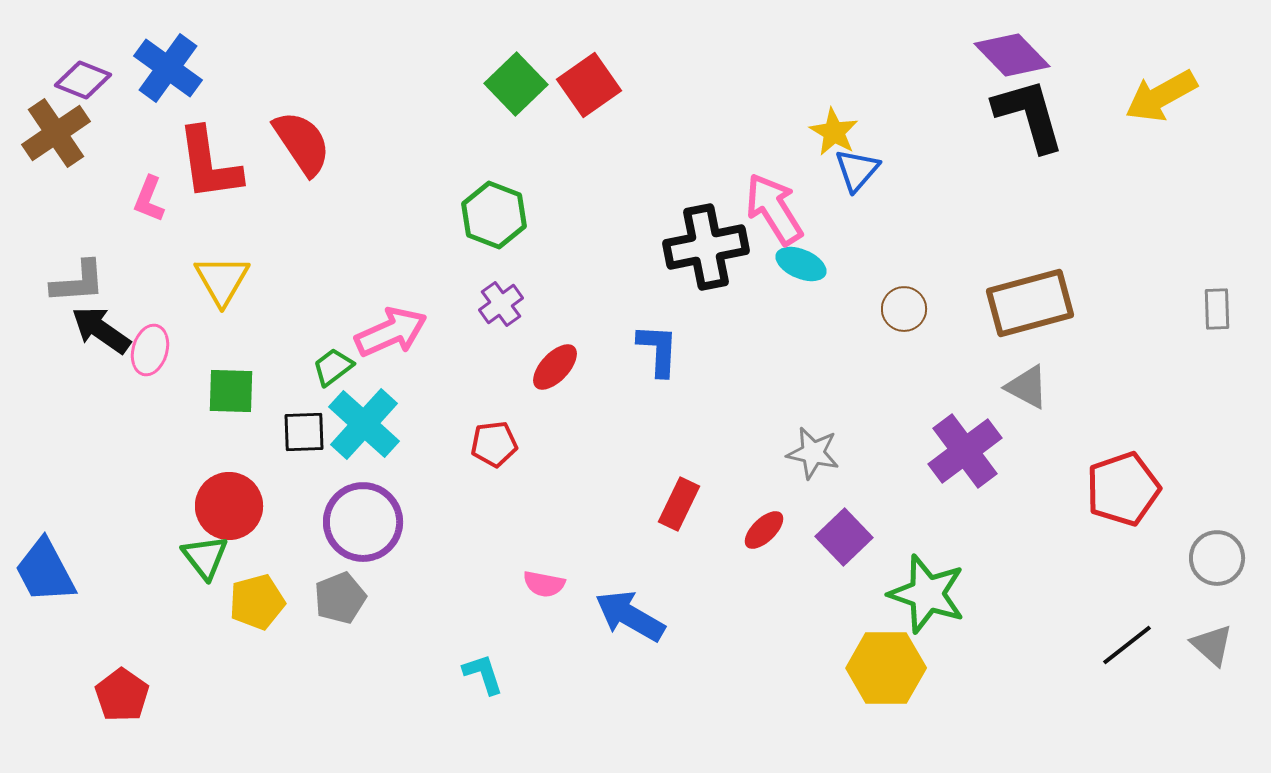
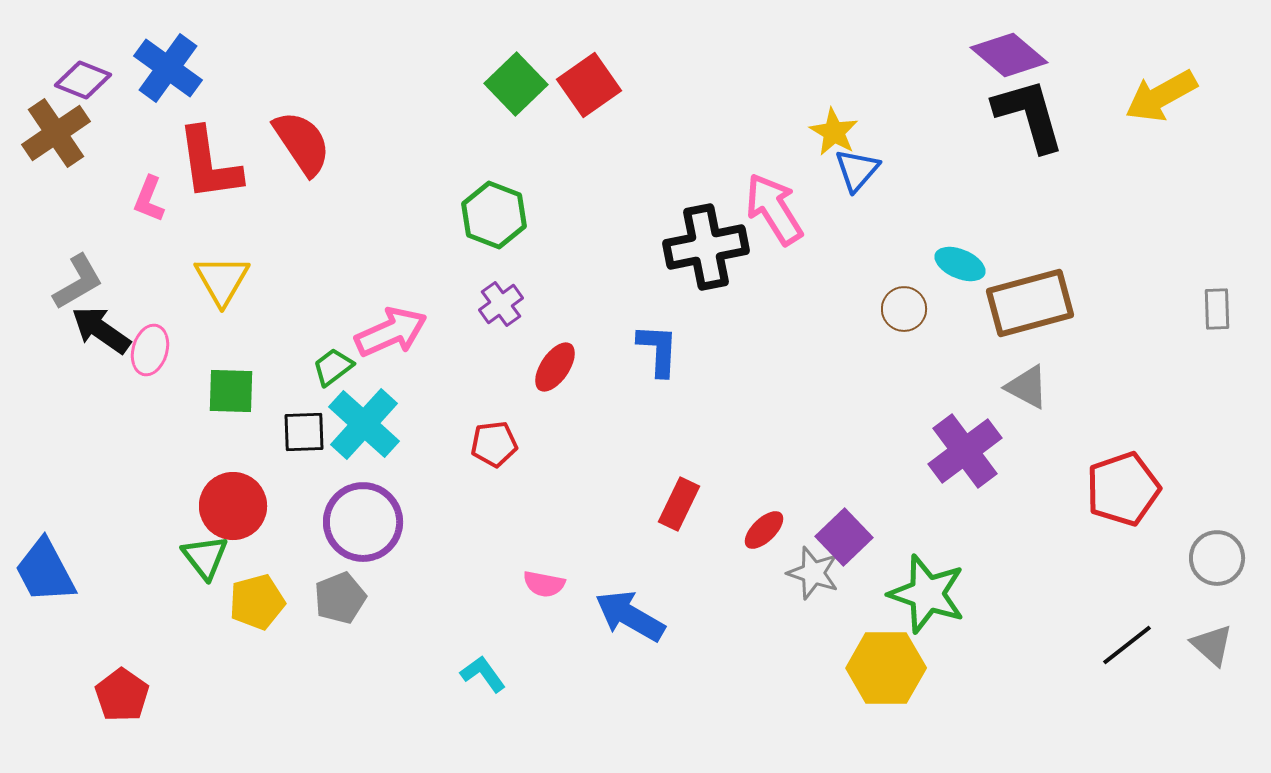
purple diamond at (1012, 55): moved 3 px left; rotated 6 degrees counterclockwise
cyan ellipse at (801, 264): moved 159 px right
gray L-shape at (78, 282): rotated 26 degrees counterclockwise
red ellipse at (555, 367): rotated 9 degrees counterclockwise
gray star at (813, 453): moved 120 px down; rotated 6 degrees clockwise
red circle at (229, 506): moved 4 px right
cyan L-shape at (483, 674): rotated 18 degrees counterclockwise
